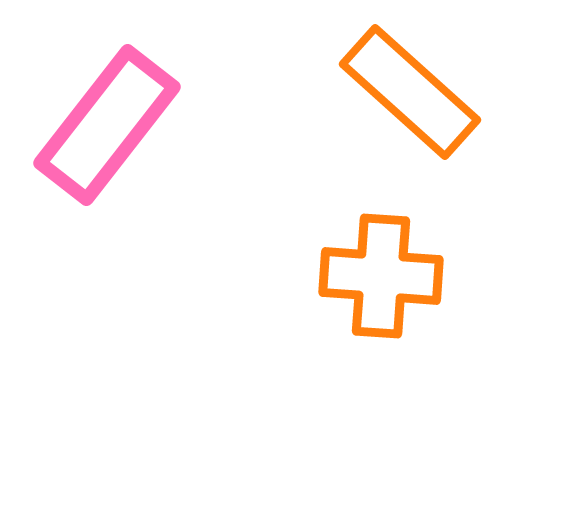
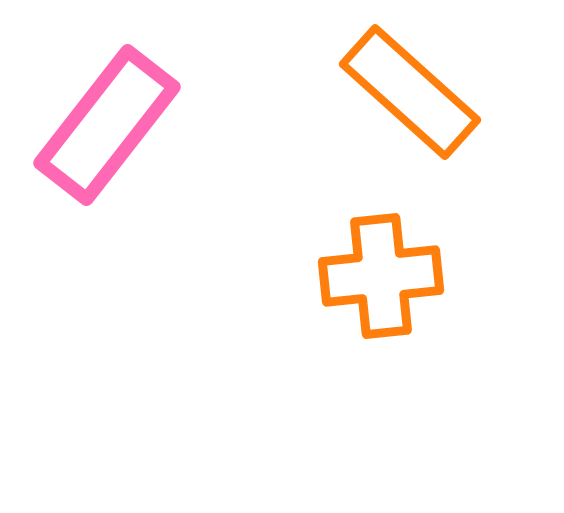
orange cross: rotated 10 degrees counterclockwise
